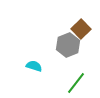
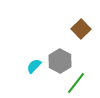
gray hexagon: moved 8 px left, 16 px down; rotated 10 degrees counterclockwise
cyan semicircle: rotated 63 degrees counterclockwise
